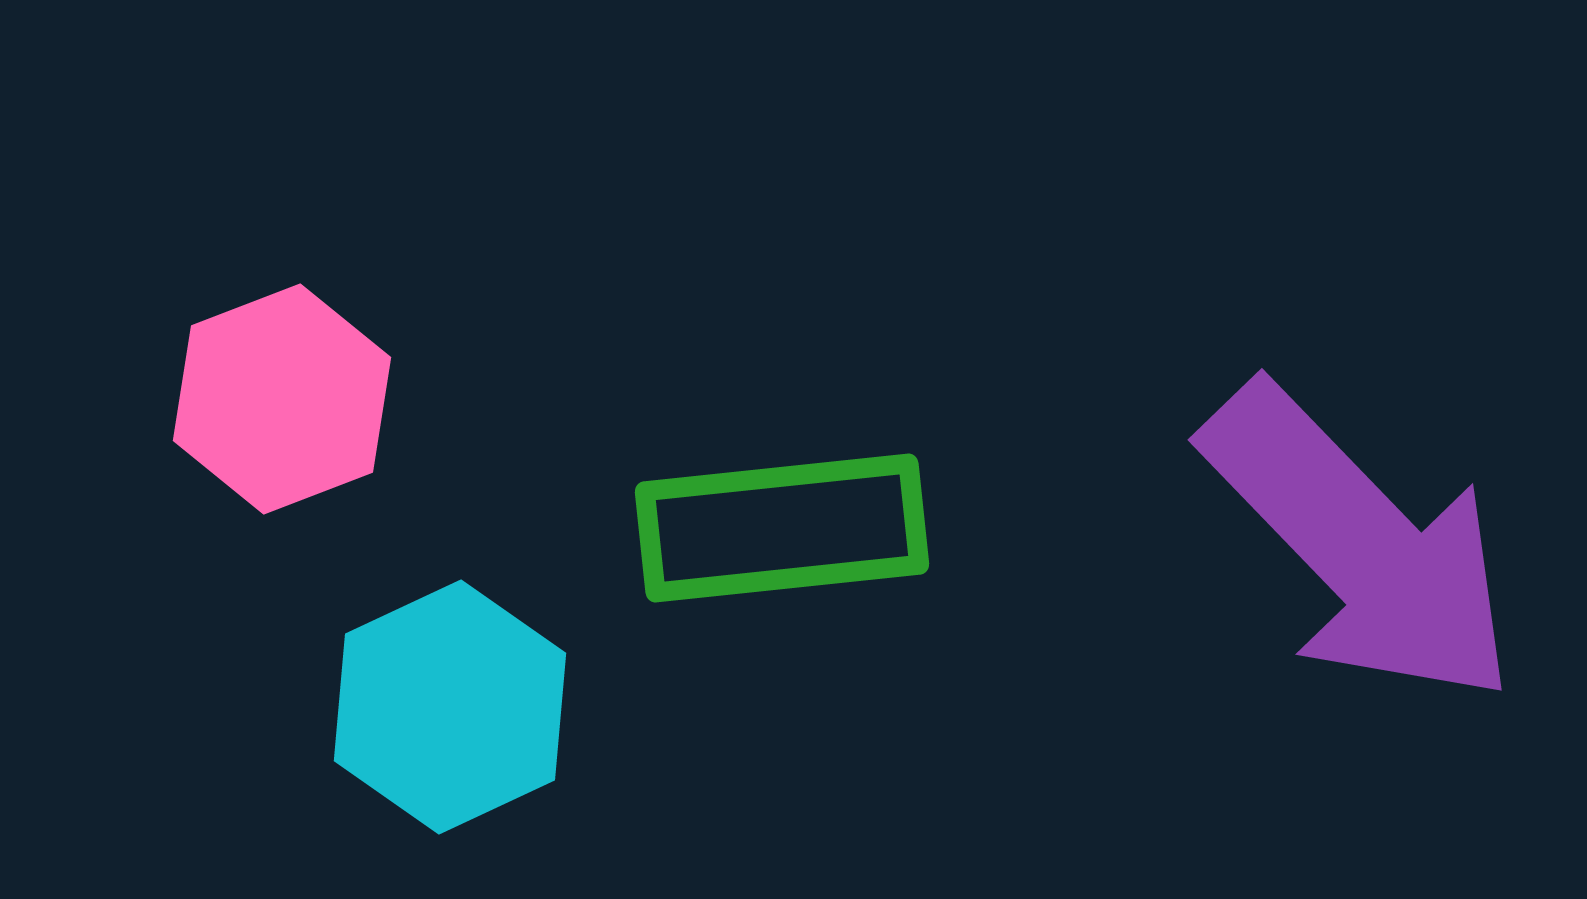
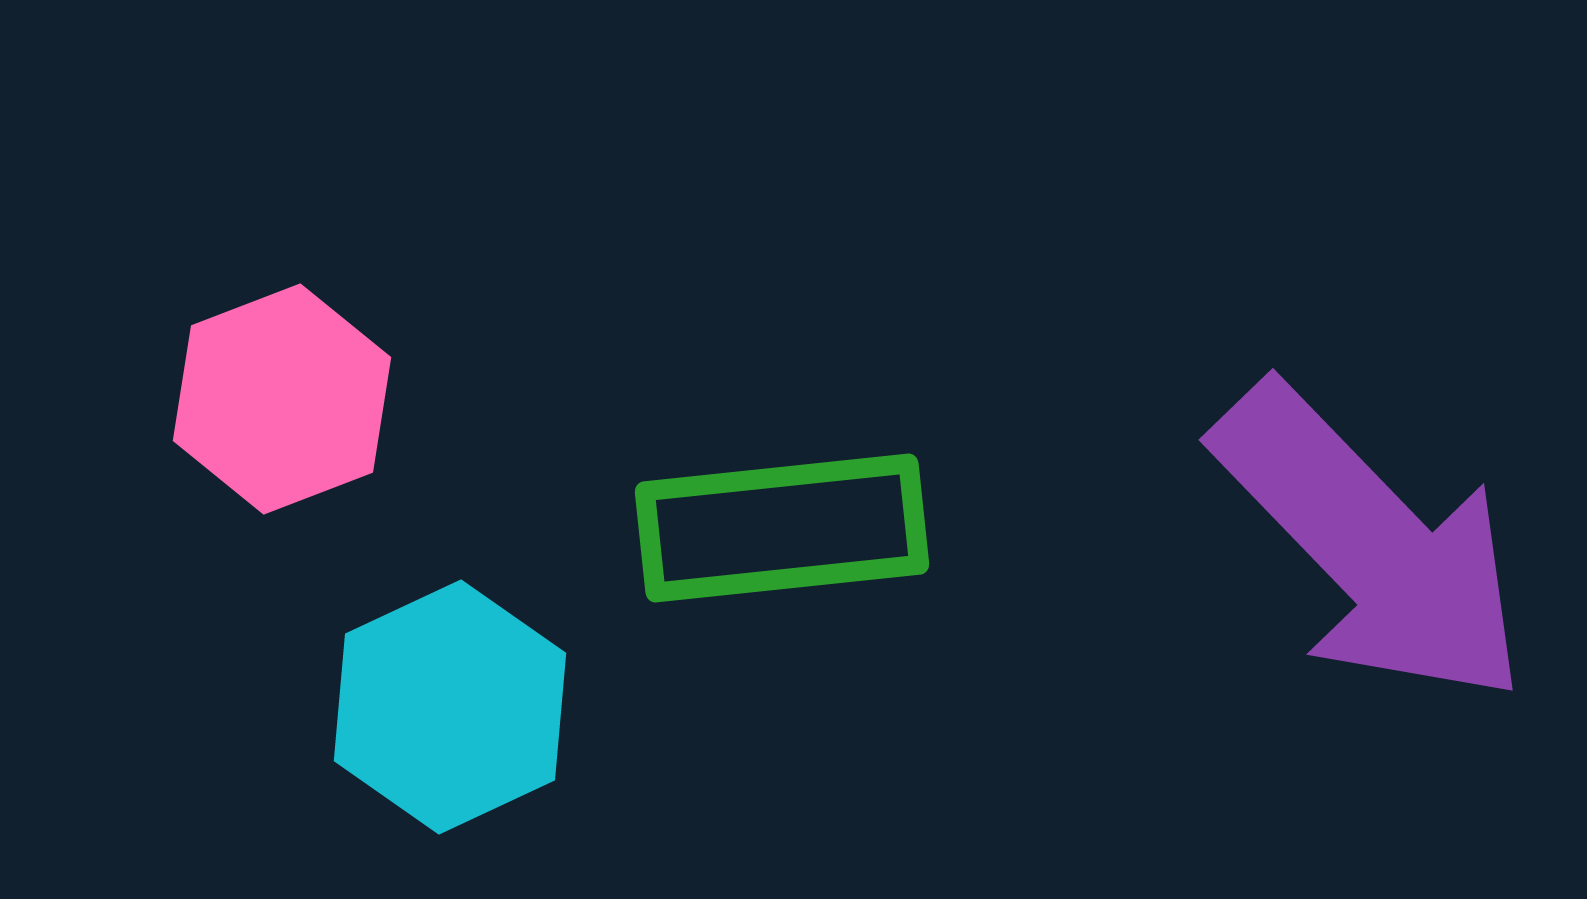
purple arrow: moved 11 px right
